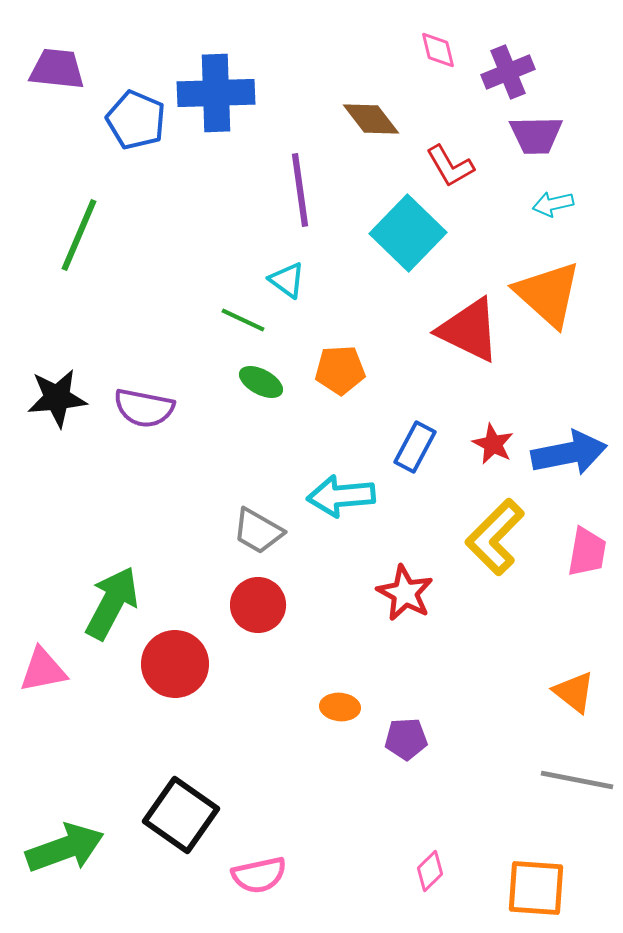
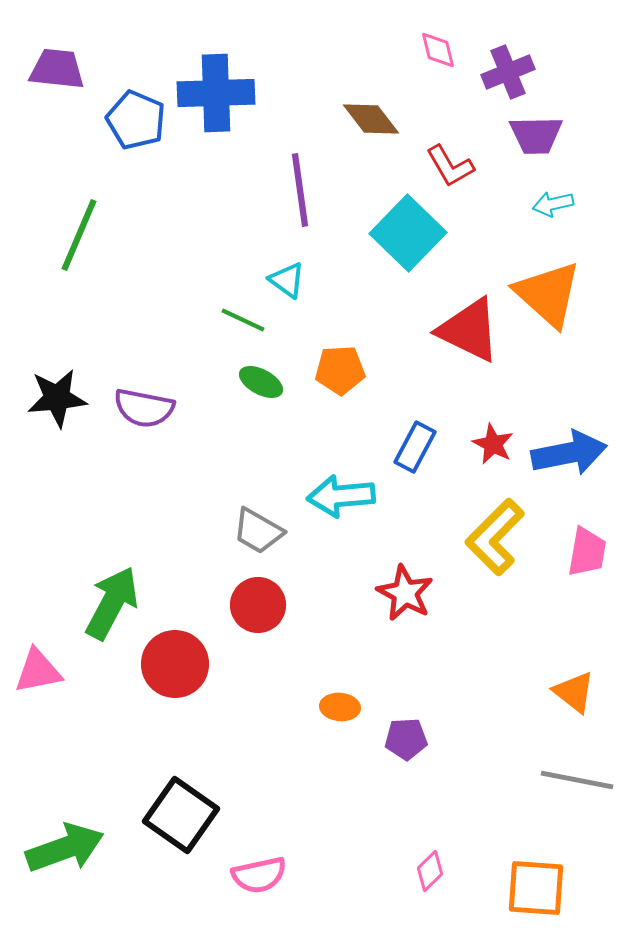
pink triangle at (43, 670): moved 5 px left, 1 px down
